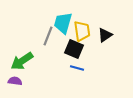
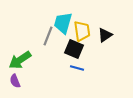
green arrow: moved 2 px left, 1 px up
purple semicircle: rotated 120 degrees counterclockwise
